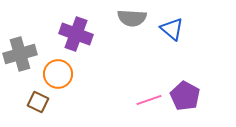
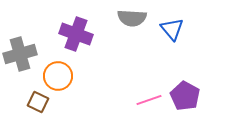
blue triangle: rotated 10 degrees clockwise
orange circle: moved 2 px down
